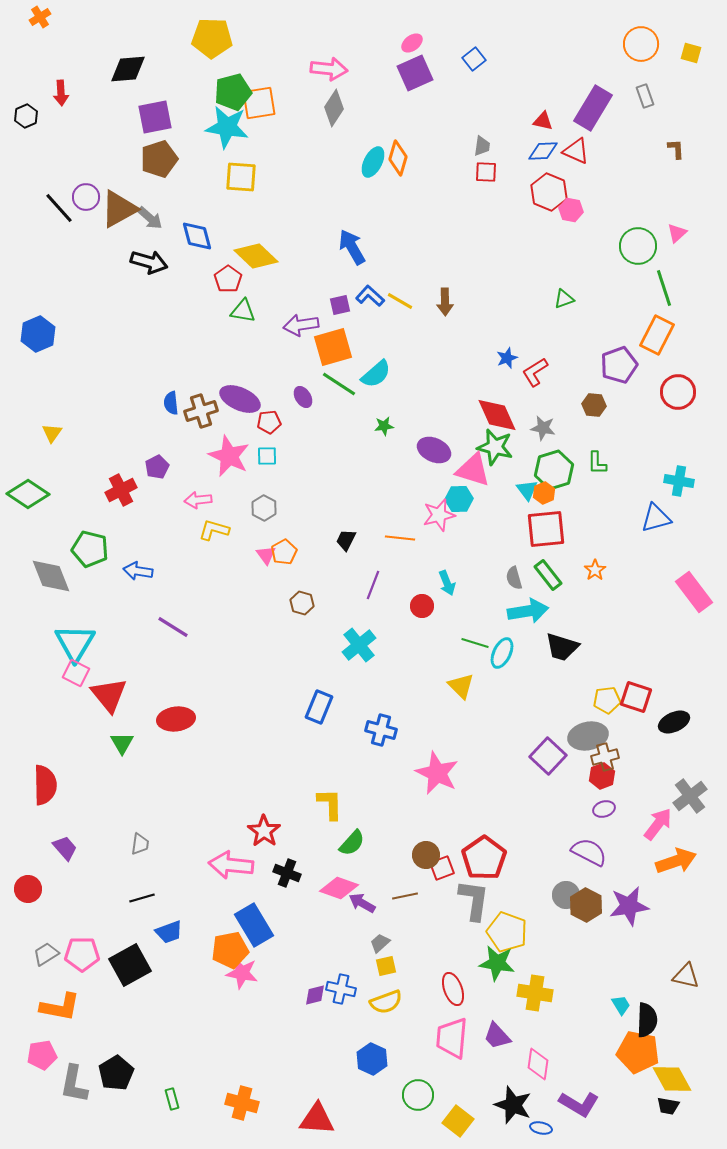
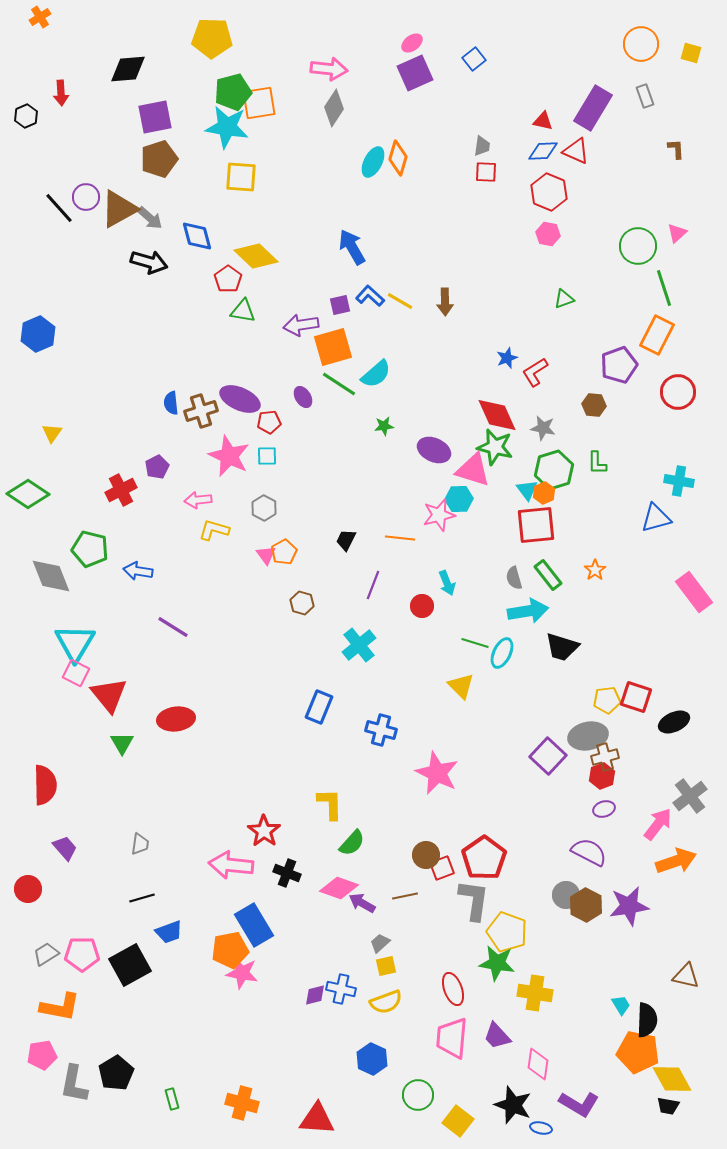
pink hexagon at (571, 210): moved 23 px left, 24 px down
red square at (546, 529): moved 10 px left, 4 px up
